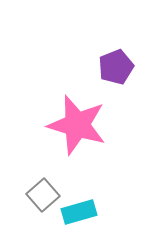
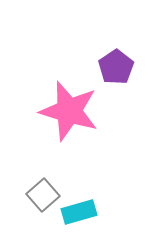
purple pentagon: rotated 12 degrees counterclockwise
pink star: moved 8 px left, 14 px up
